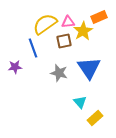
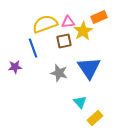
yellow semicircle: rotated 15 degrees clockwise
